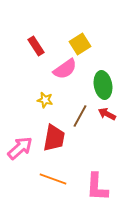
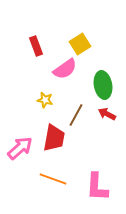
red rectangle: rotated 12 degrees clockwise
brown line: moved 4 px left, 1 px up
